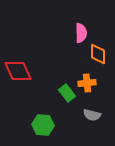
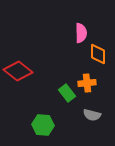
red diamond: rotated 28 degrees counterclockwise
